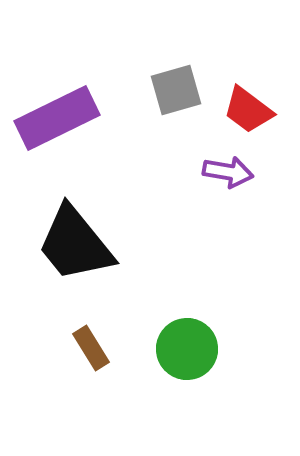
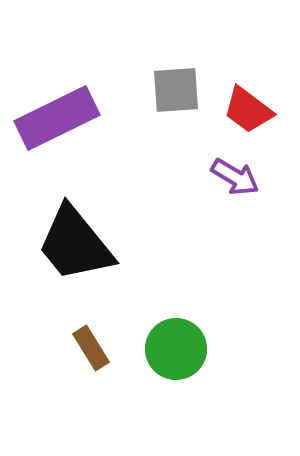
gray square: rotated 12 degrees clockwise
purple arrow: moved 7 px right, 5 px down; rotated 21 degrees clockwise
green circle: moved 11 px left
